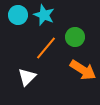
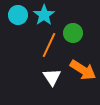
cyan star: rotated 15 degrees clockwise
green circle: moved 2 px left, 4 px up
orange line: moved 3 px right, 3 px up; rotated 15 degrees counterclockwise
white triangle: moved 25 px right; rotated 18 degrees counterclockwise
